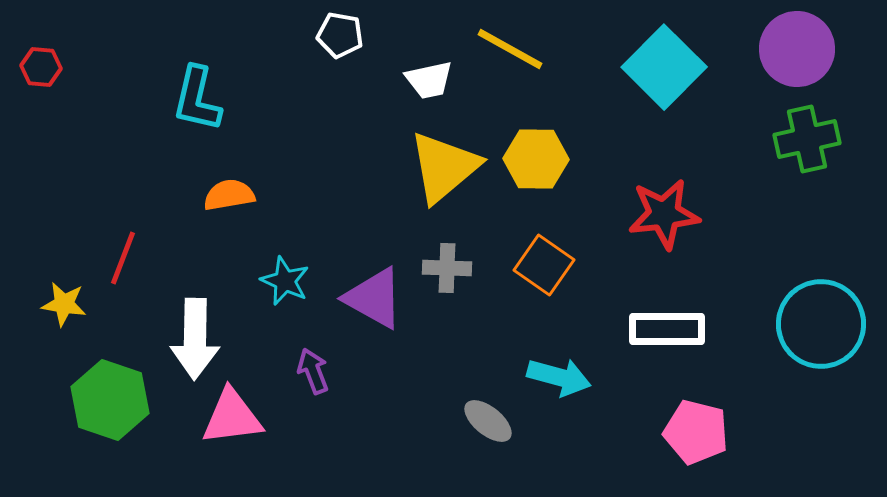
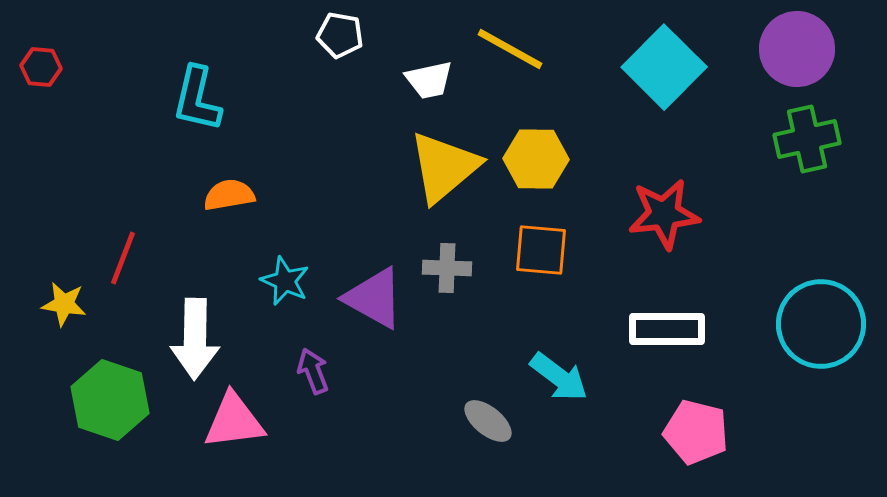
orange square: moved 3 px left, 15 px up; rotated 30 degrees counterclockwise
cyan arrow: rotated 22 degrees clockwise
pink triangle: moved 2 px right, 4 px down
